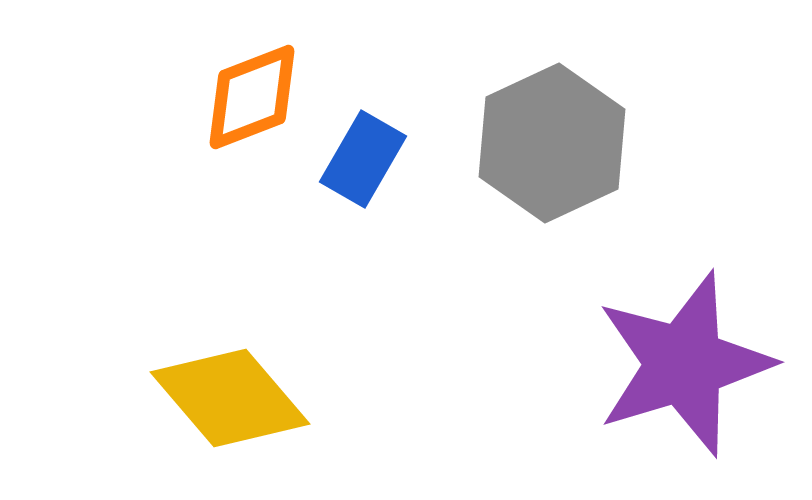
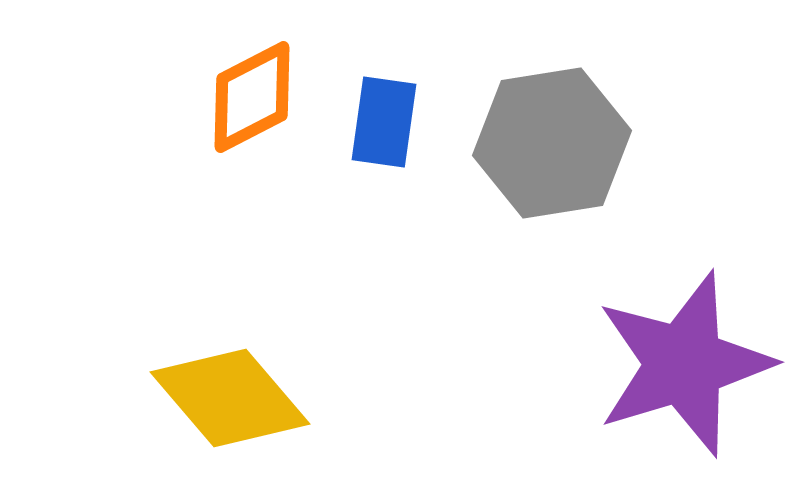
orange diamond: rotated 6 degrees counterclockwise
gray hexagon: rotated 16 degrees clockwise
blue rectangle: moved 21 px right, 37 px up; rotated 22 degrees counterclockwise
